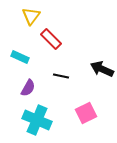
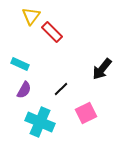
red rectangle: moved 1 px right, 7 px up
cyan rectangle: moved 7 px down
black arrow: rotated 75 degrees counterclockwise
black line: moved 13 px down; rotated 56 degrees counterclockwise
purple semicircle: moved 4 px left, 2 px down
cyan cross: moved 3 px right, 2 px down
